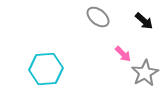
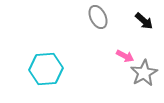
gray ellipse: rotated 25 degrees clockwise
pink arrow: moved 2 px right, 2 px down; rotated 18 degrees counterclockwise
gray star: moved 1 px left
